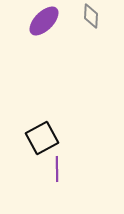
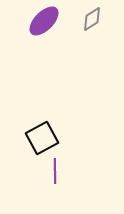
gray diamond: moved 1 px right, 3 px down; rotated 55 degrees clockwise
purple line: moved 2 px left, 2 px down
